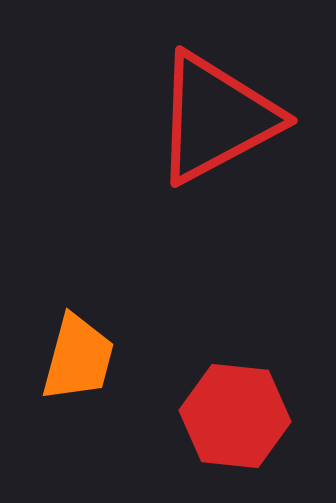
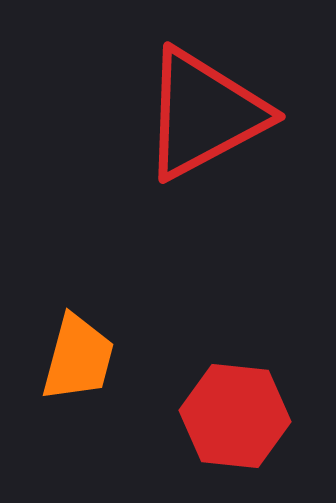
red triangle: moved 12 px left, 4 px up
